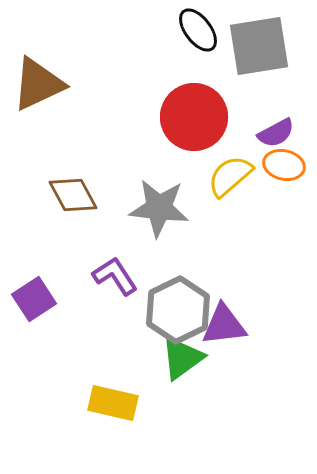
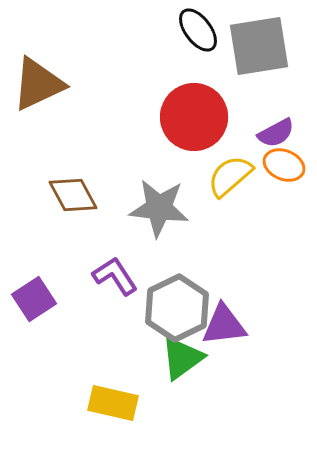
orange ellipse: rotated 9 degrees clockwise
gray hexagon: moved 1 px left, 2 px up
